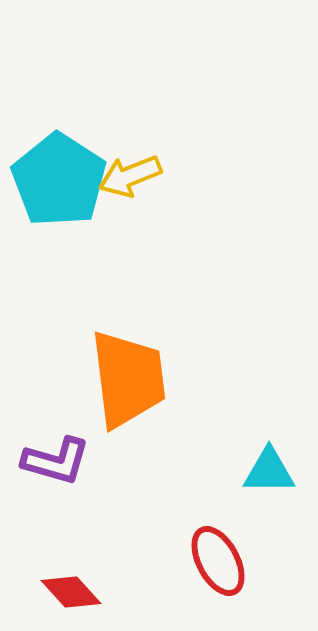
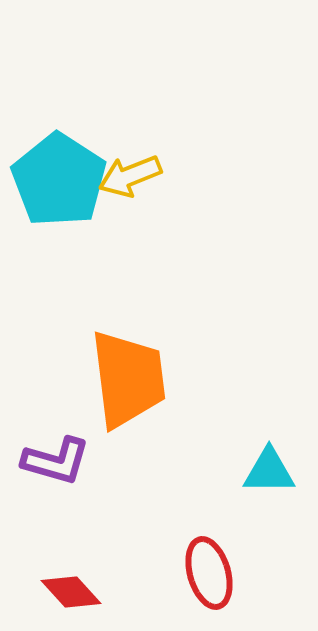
red ellipse: moved 9 px left, 12 px down; rotated 12 degrees clockwise
